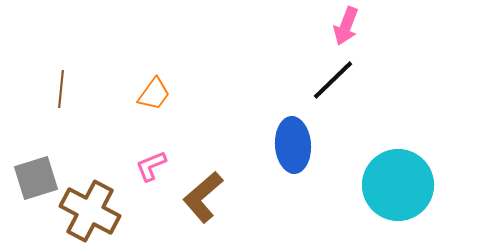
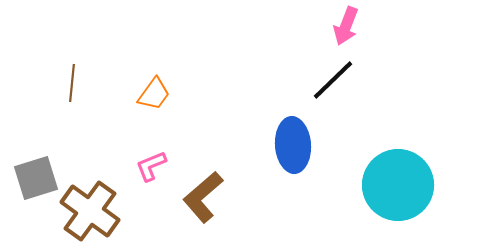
brown line: moved 11 px right, 6 px up
brown cross: rotated 8 degrees clockwise
